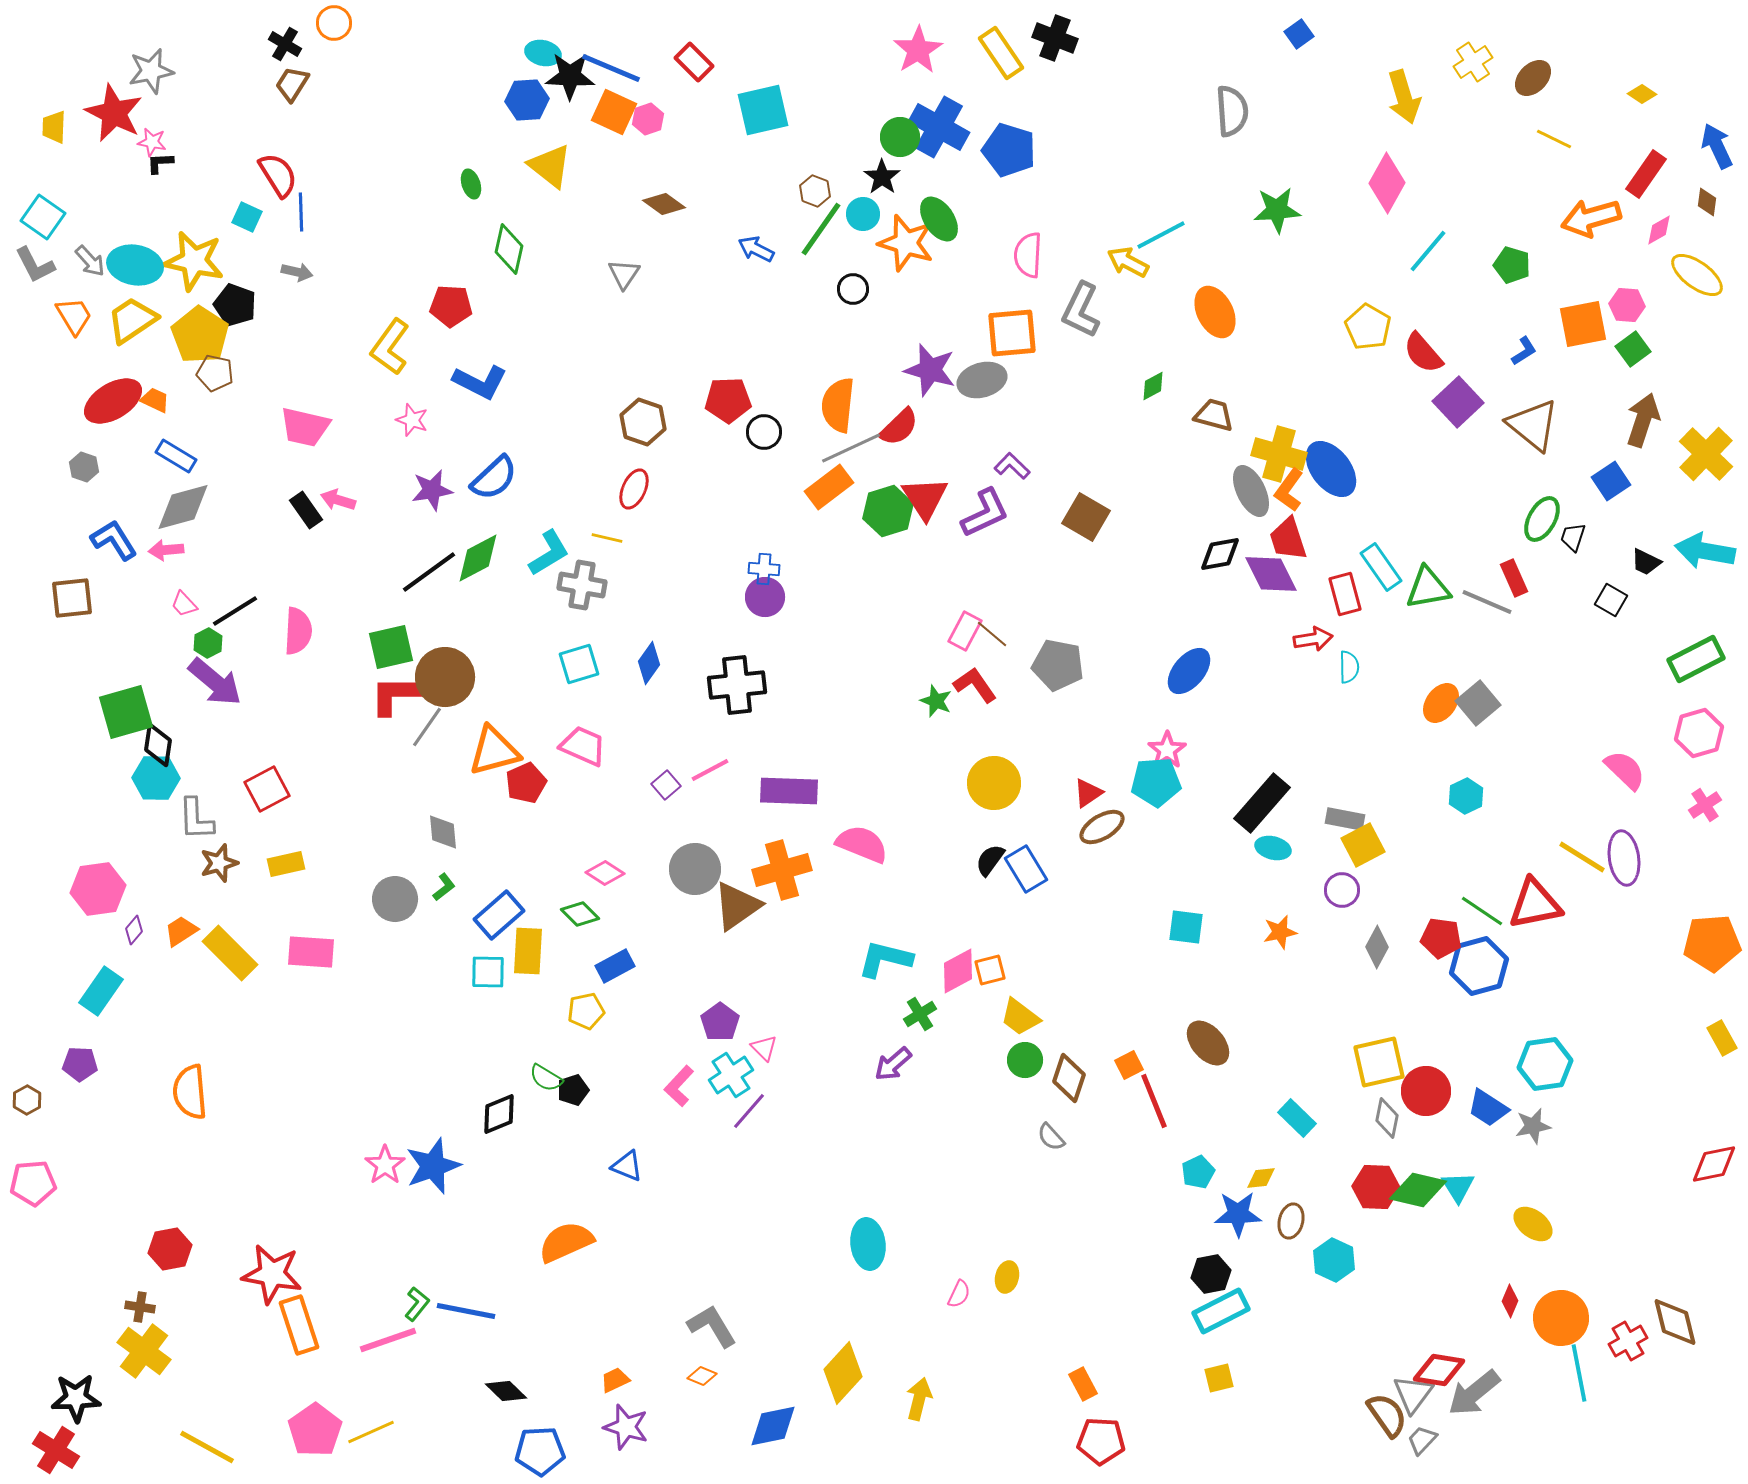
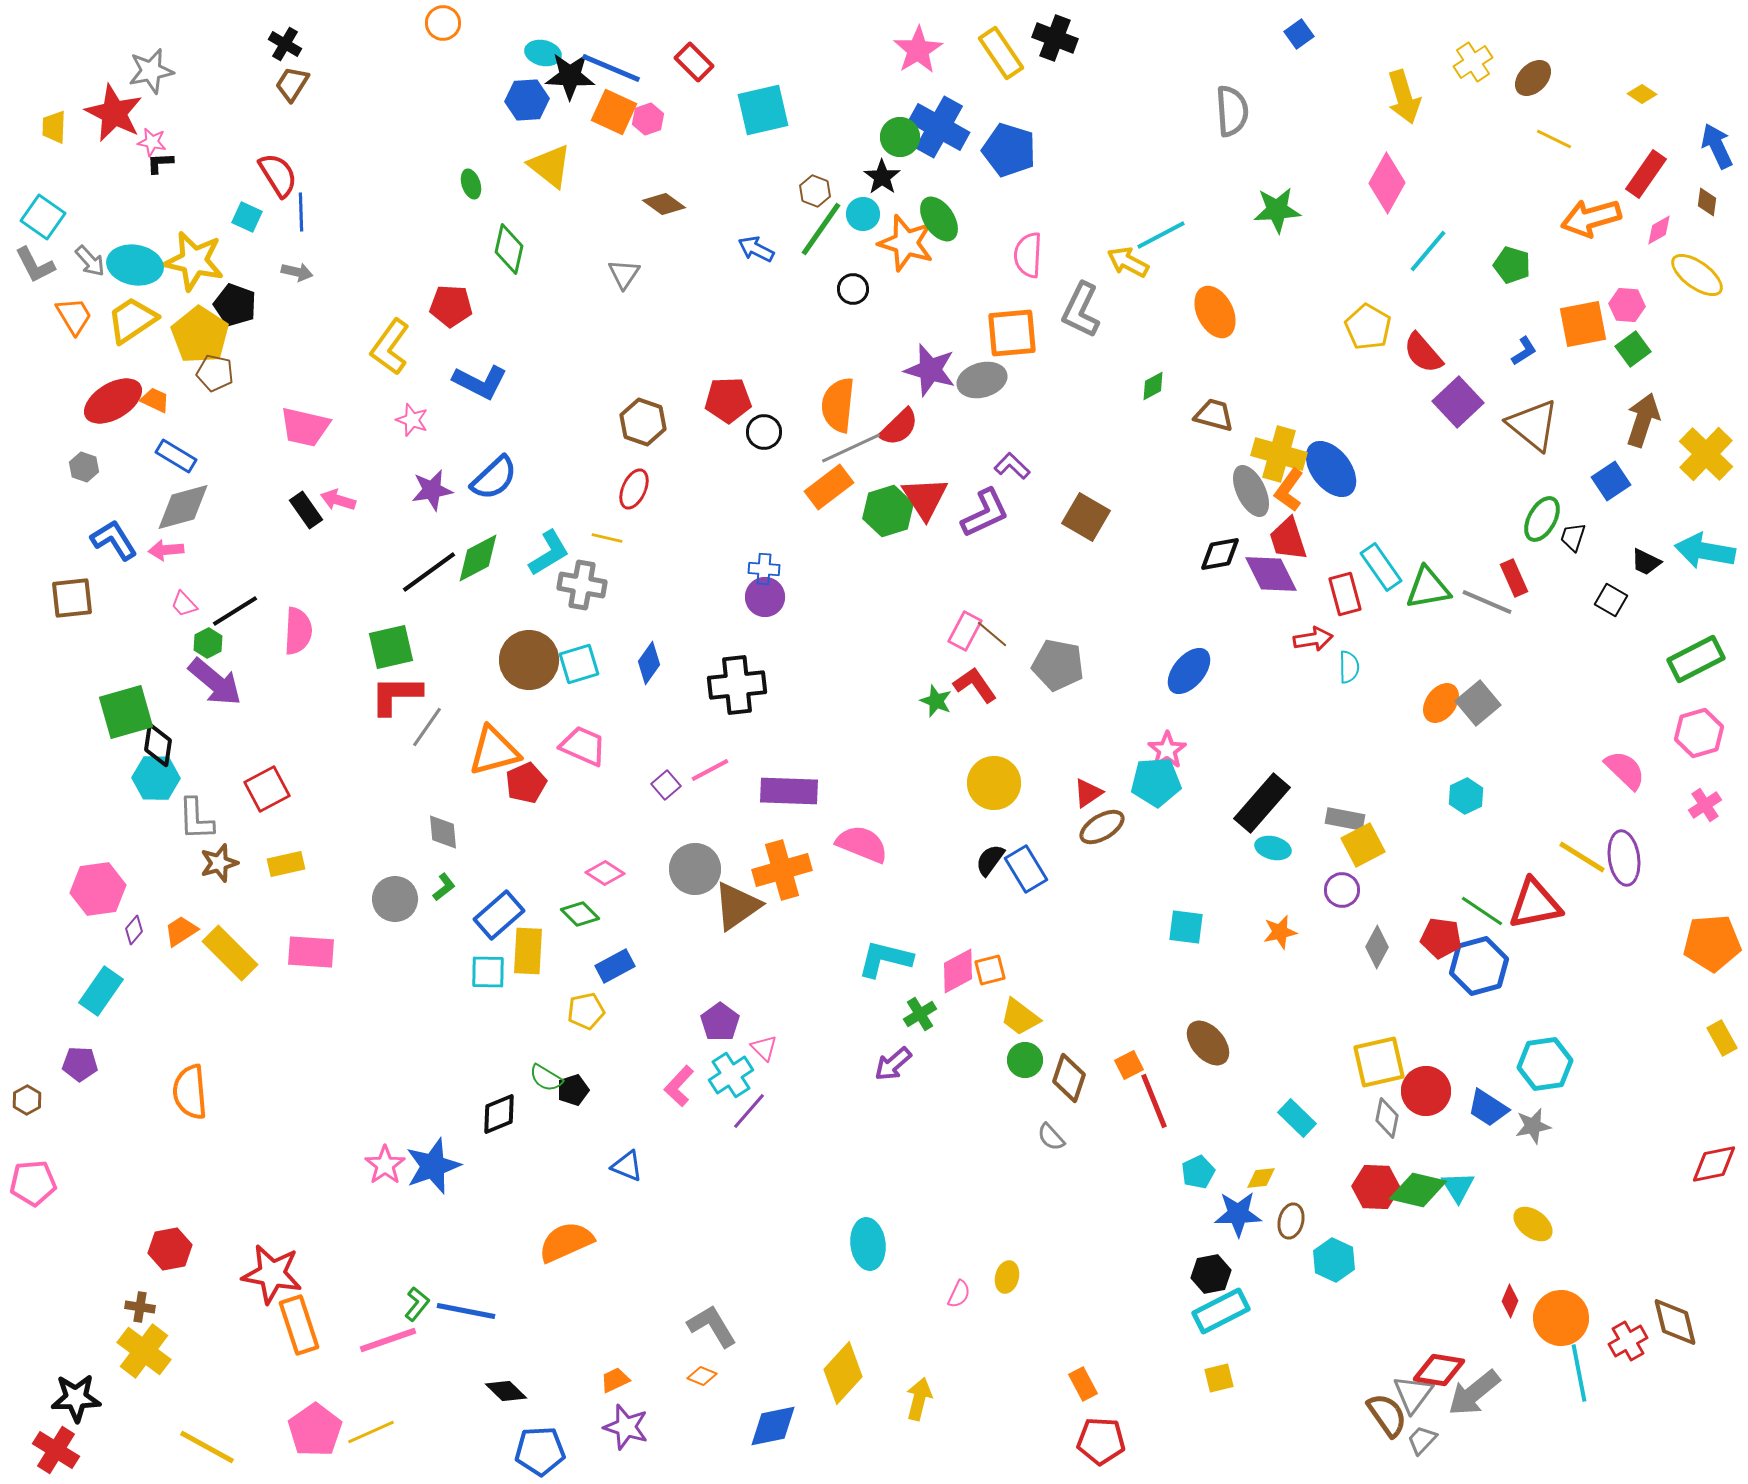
orange circle at (334, 23): moved 109 px right
brown circle at (445, 677): moved 84 px right, 17 px up
